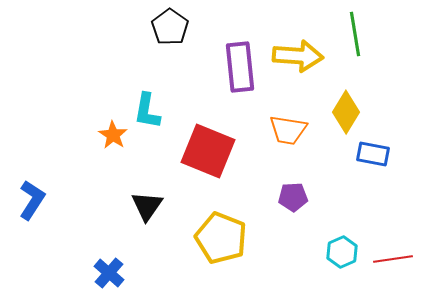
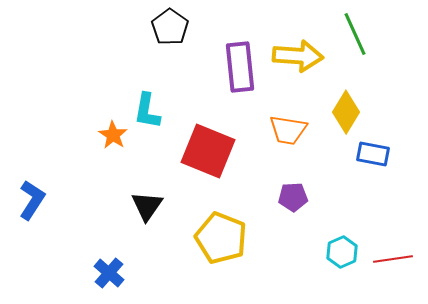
green line: rotated 15 degrees counterclockwise
